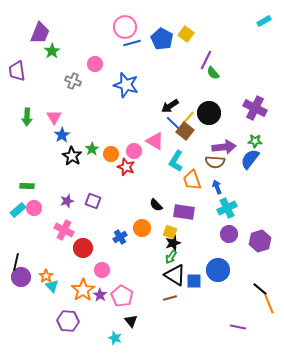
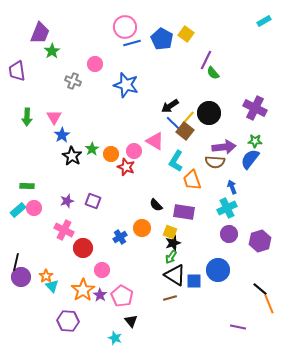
blue arrow at (217, 187): moved 15 px right
